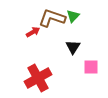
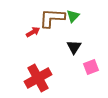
brown L-shape: rotated 16 degrees counterclockwise
black triangle: moved 1 px right
pink square: rotated 21 degrees counterclockwise
